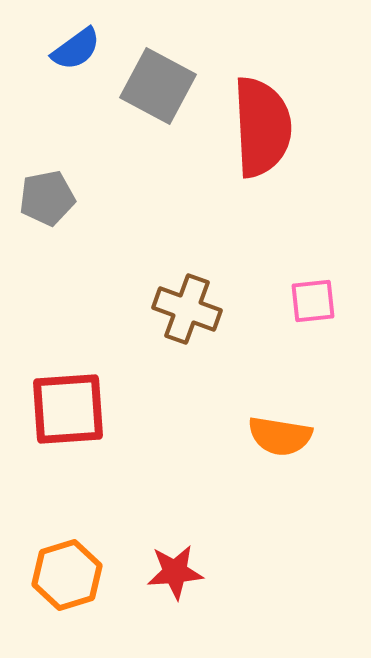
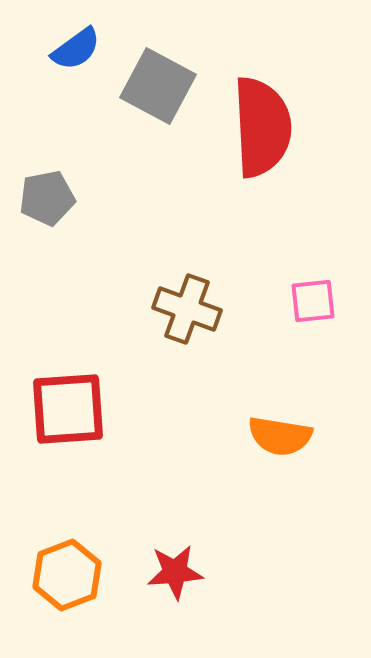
orange hexagon: rotated 4 degrees counterclockwise
